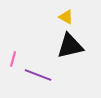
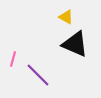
black triangle: moved 5 px right, 2 px up; rotated 36 degrees clockwise
purple line: rotated 24 degrees clockwise
